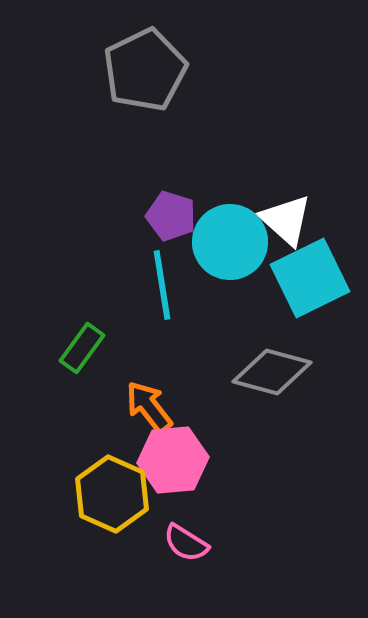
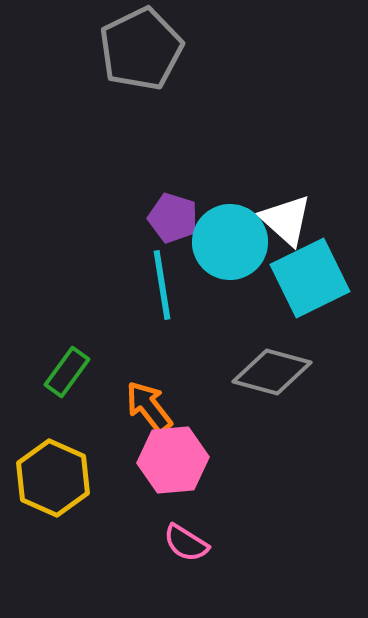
gray pentagon: moved 4 px left, 21 px up
purple pentagon: moved 2 px right, 2 px down
green rectangle: moved 15 px left, 24 px down
yellow hexagon: moved 59 px left, 16 px up
